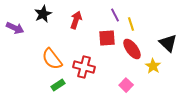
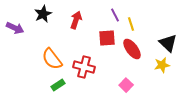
yellow star: moved 9 px right, 1 px up; rotated 28 degrees clockwise
